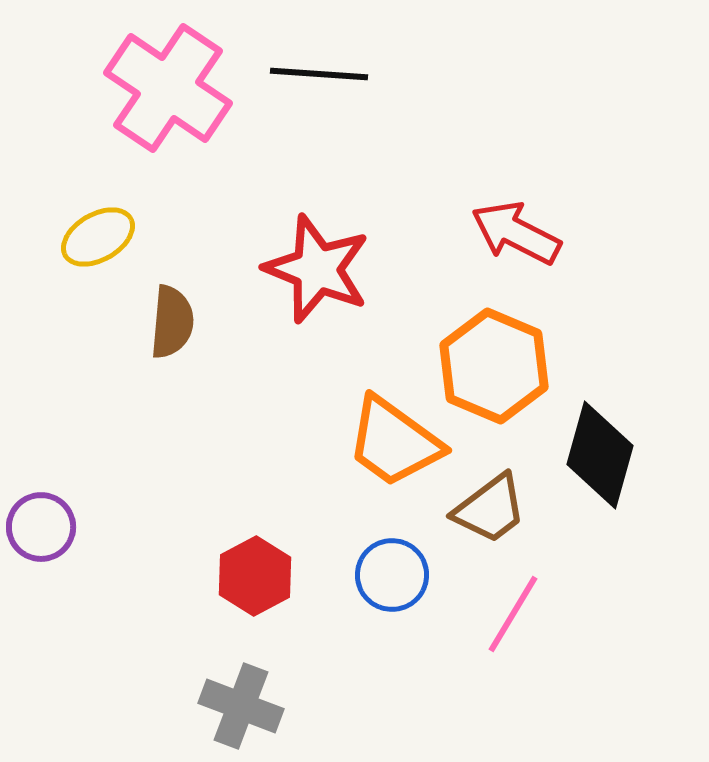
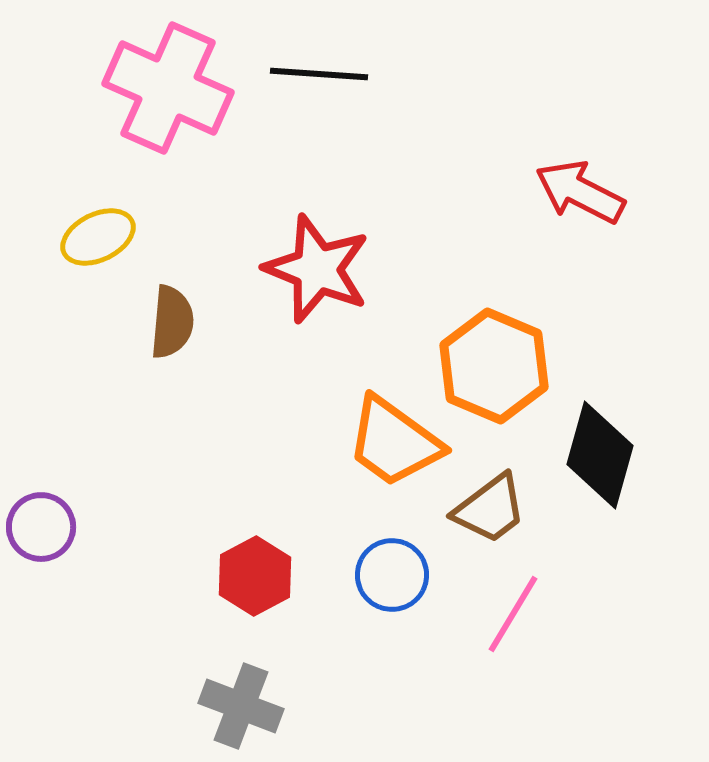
pink cross: rotated 10 degrees counterclockwise
red arrow: moved 64 px right, 41 px up
yellow ellipse: rotated 4 degrees clockwise
